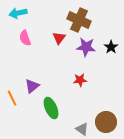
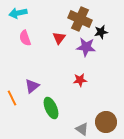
brown cross: moved 1 px right, 1 px up
black star: moved 10 px left, 15 px up; rotated 24 degrees clockwise
